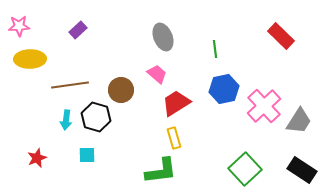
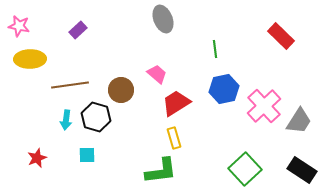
pink star: rotated 15 degrees clockwise
gray ellipse: moved 18 px up
